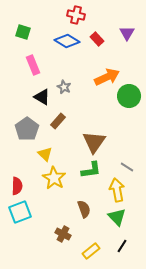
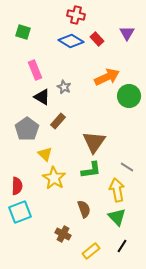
blue diamond: moved 4 px right
pink rectangle: moved 2 px right, 5 px down
